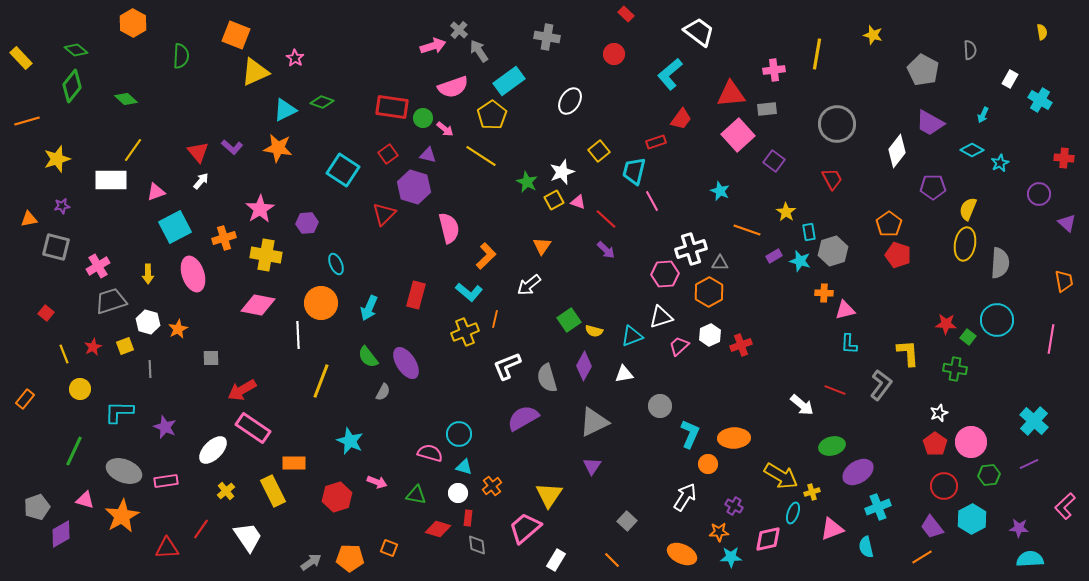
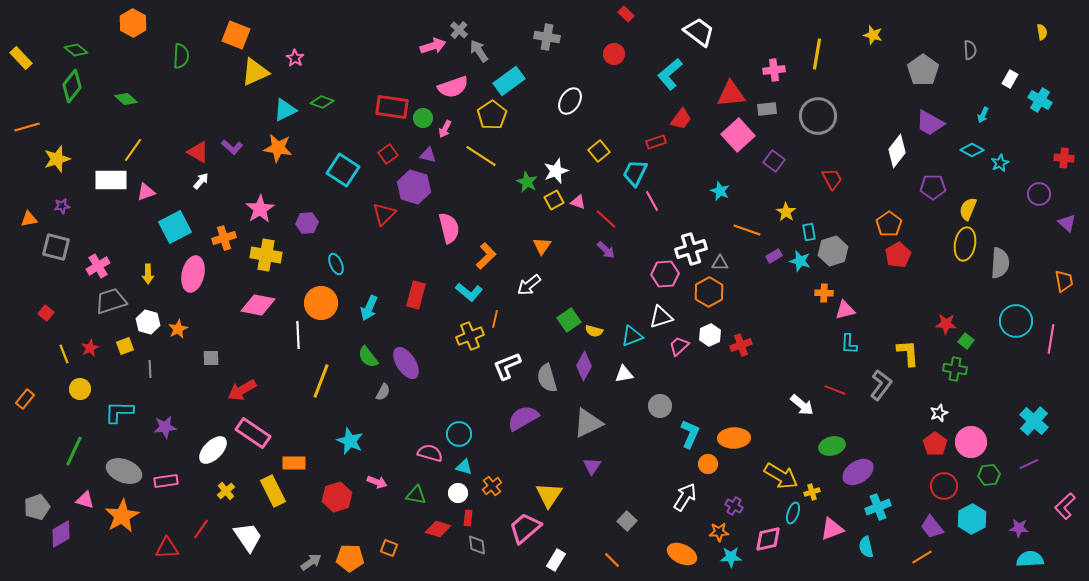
gray pentagon at (923, 70): rotated 8 degrees clockwise
orange line at (27, 121): moved 6 px down
gray circle at (837, 124): moved 19 px left, 8 px up
pink arrow at (445, 129): rotated 78 degrees clockwise
red triangle at (198, 152): rotated 20 degrees counterclockwise
cyan trapezoid at (634, 171): moved 1 px right, 2 px down; rotated 12 degrees clockwise
white star at (562, 172): moved 6 px left, 1 px up
pink triangle at (156, 192): moved 10 px left
red pentagon at (898, 255): rotated 25 degrees clockwise
pink ellipse at (193, 274): rotated 32 degrees clockwise
cyan circle at (997, 320): moved 19 px right, 1 px down
yellow cross at (465, 332): moved 5 px right, 4 px down
green square at (968, 337): moved 2 px left, 4 px down
red star at (93, 347): moved 3 px left, 1 px down
gray triangle at (594, 422): moved 6 px left, 1 px down
purple star at (165, 427): rotated 30 degrees counterclockwise
pink rectangle at (253, 428): moved 5 px down
